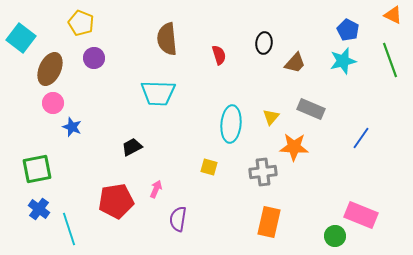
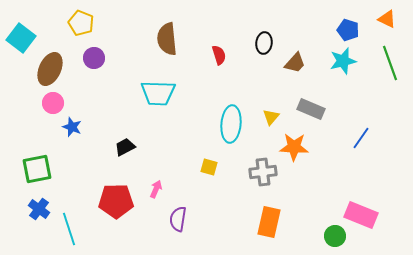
orange triangle: moved 6 px left, 4 px down
blue pentagon: rotated 10 degrees counterclockwise
green line: moved 3 px down
black trapezoid: moved 7 px left
red pentagon: rotated 8 degrees clockwise
